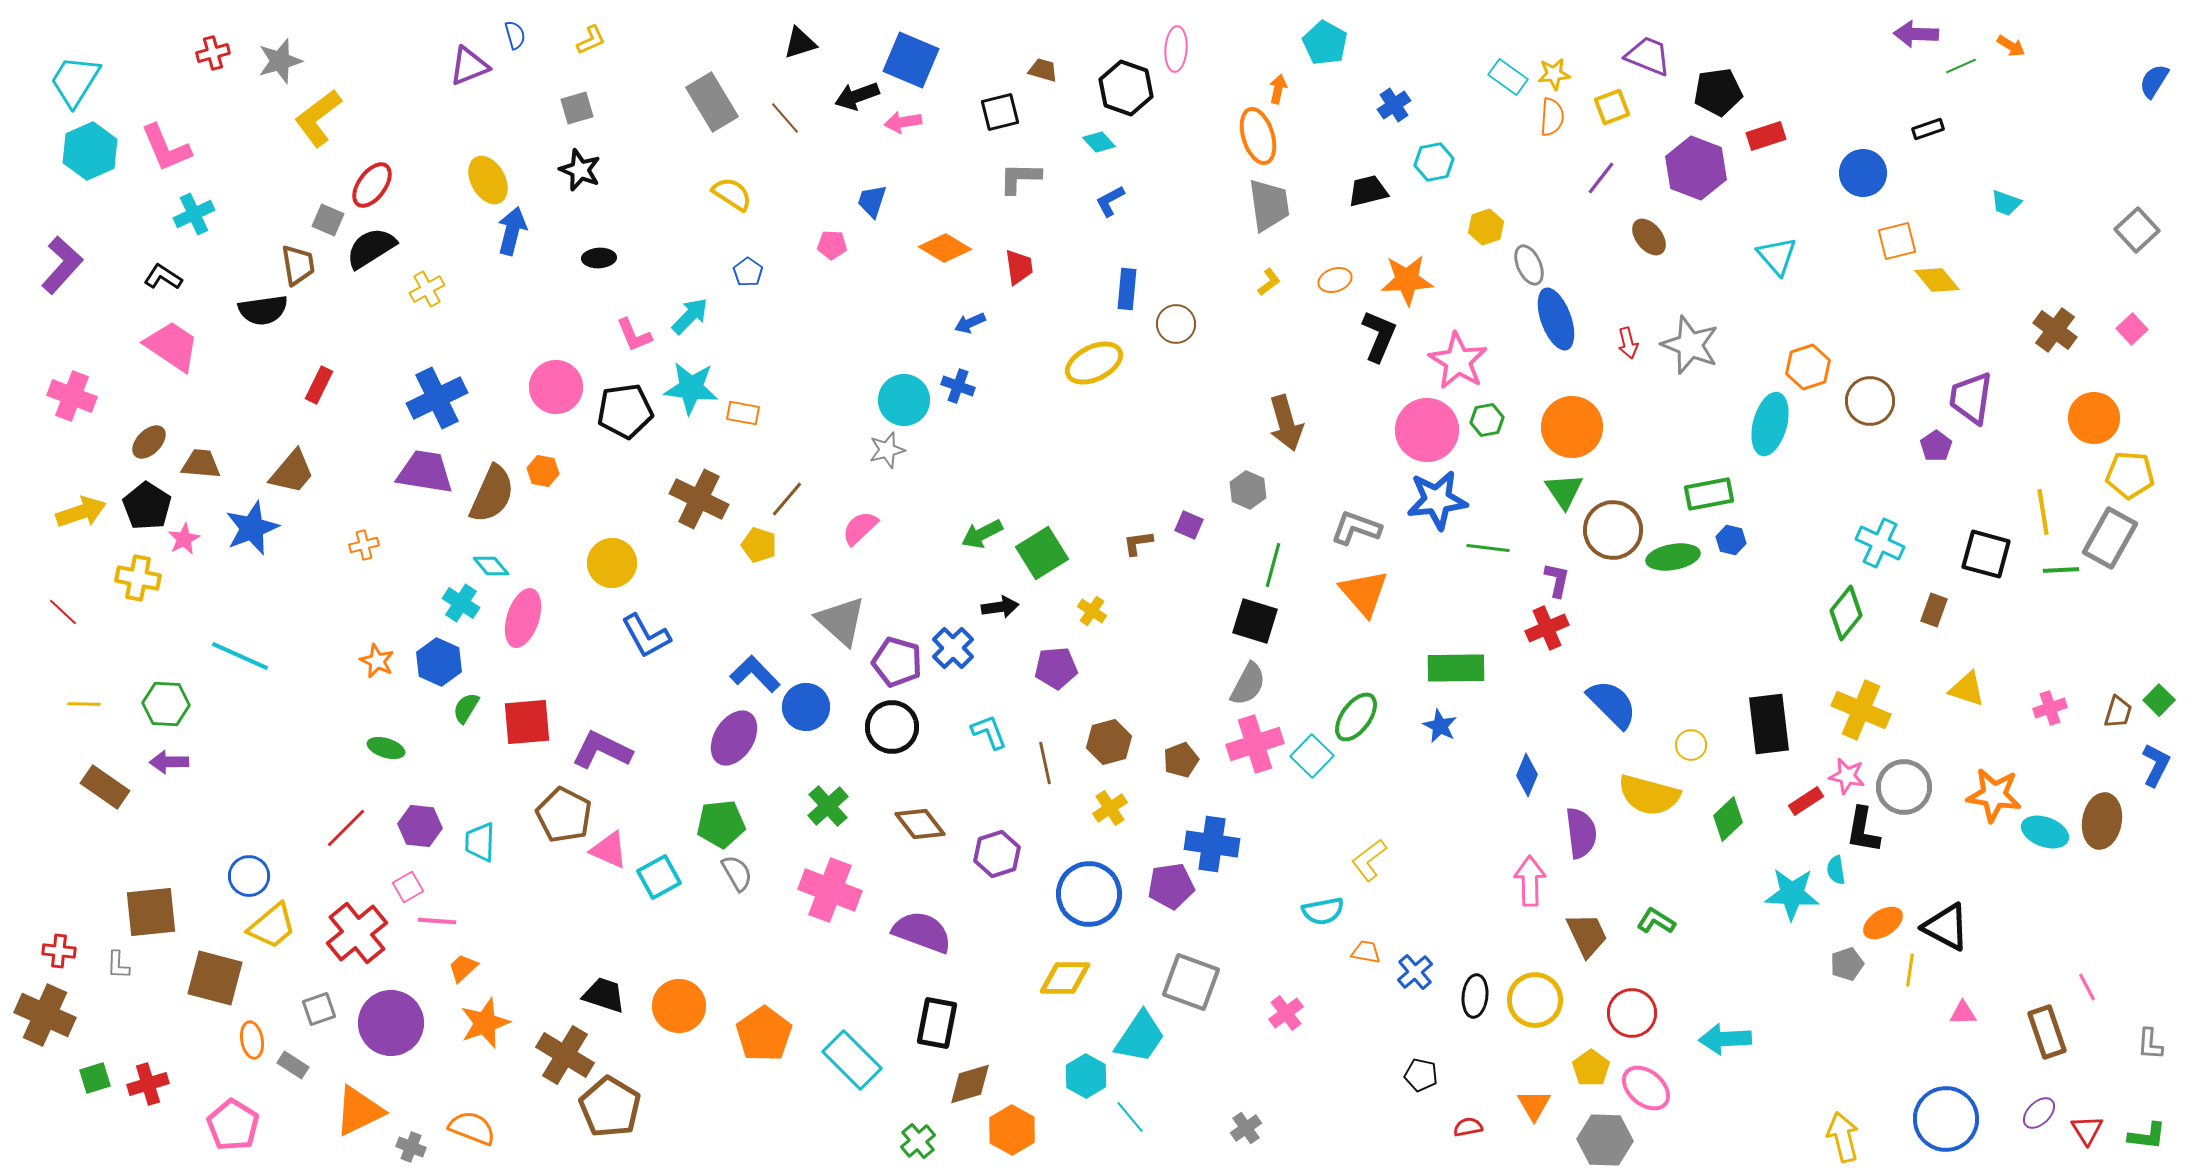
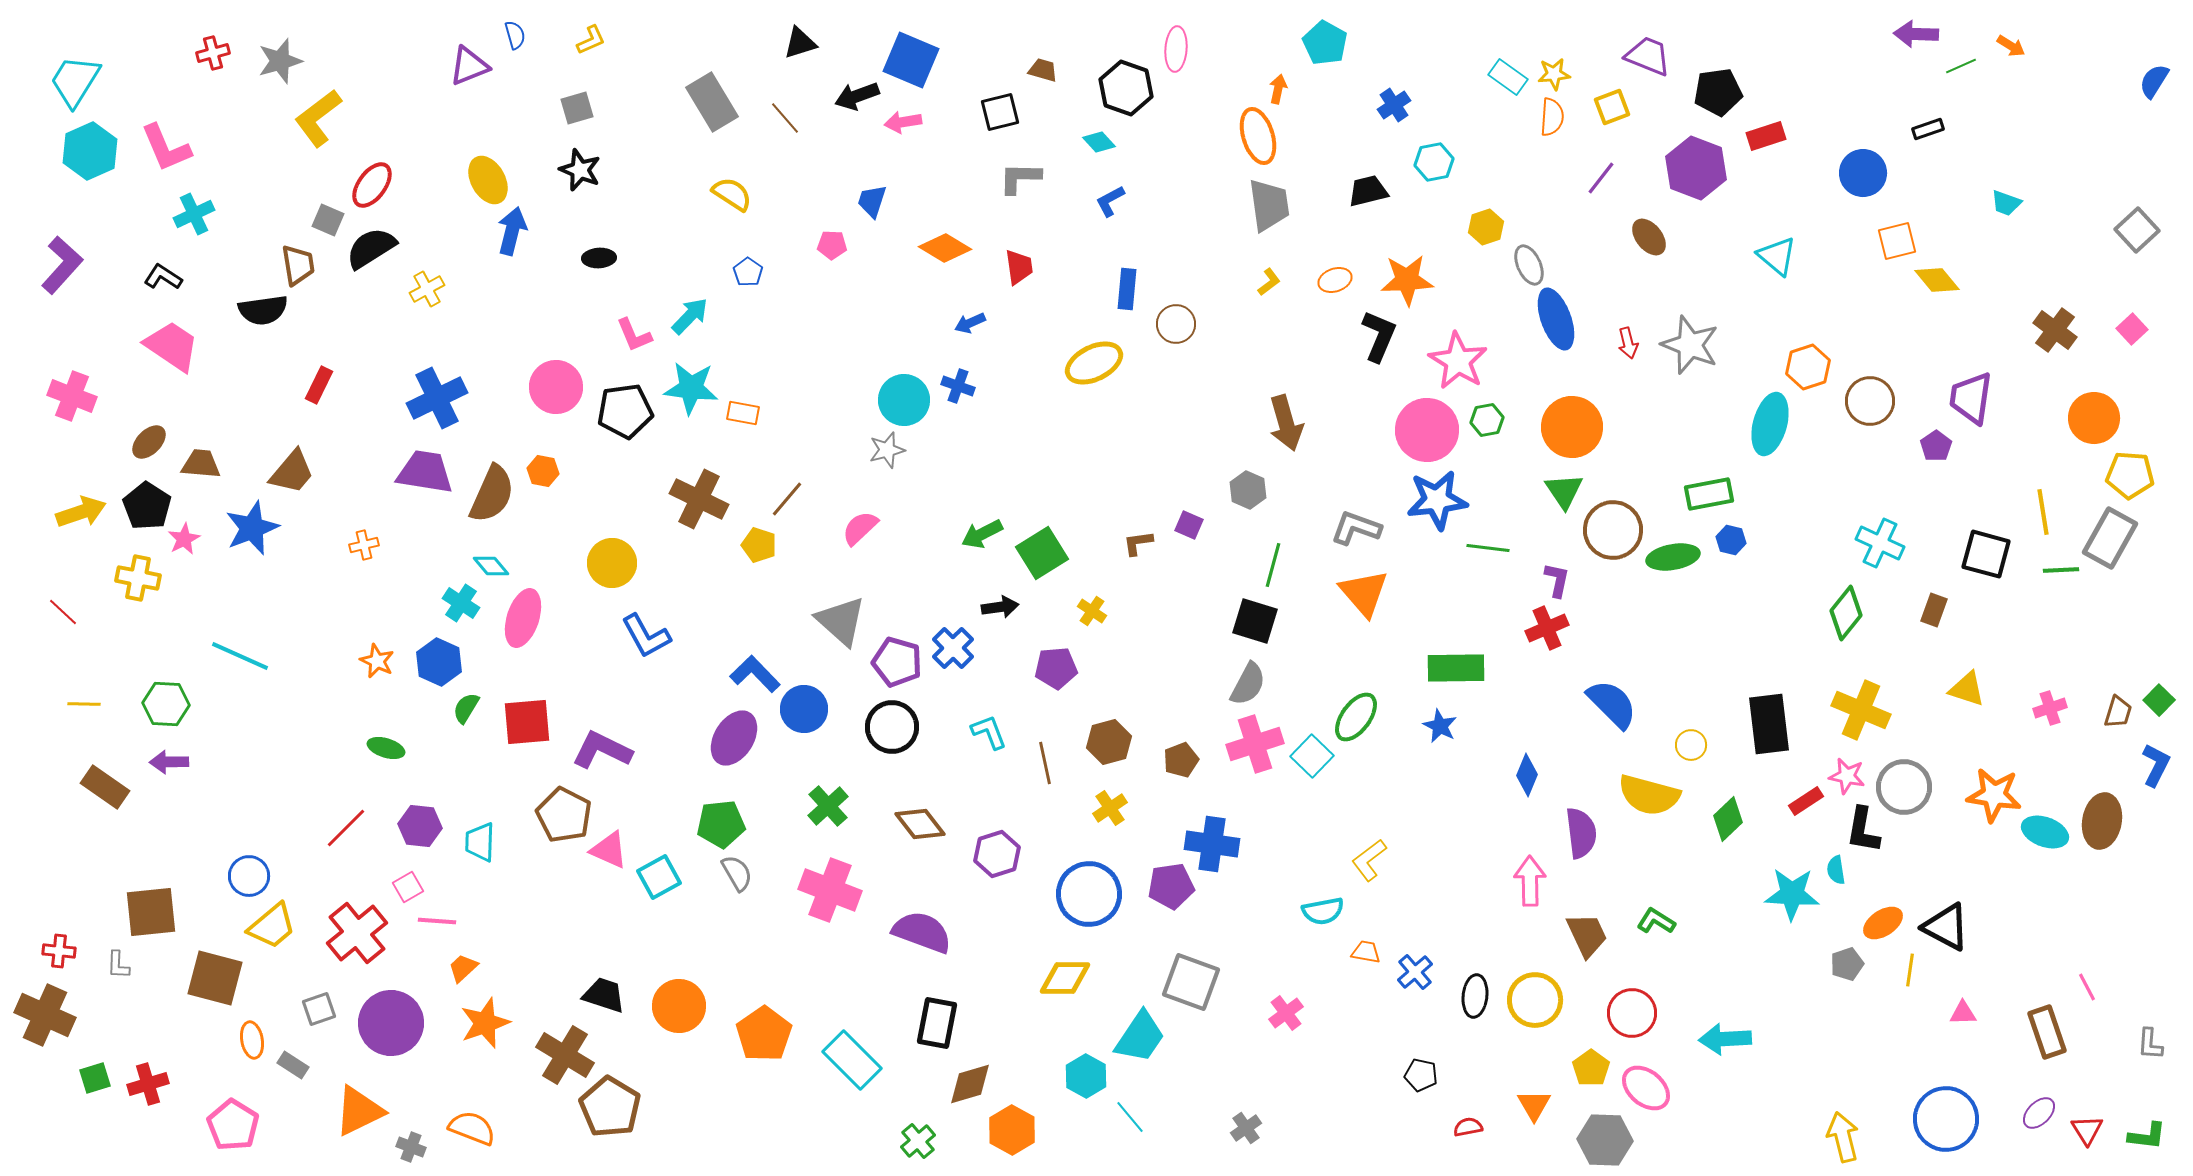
cyan triangle at (1777, 256): rotated 9 degrees counterclockwise
blue circle at (806, 707): moved 2 px left, 2 px down
